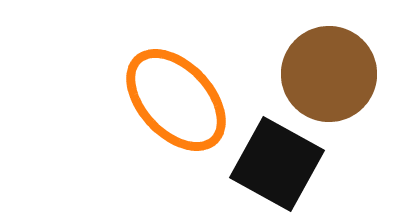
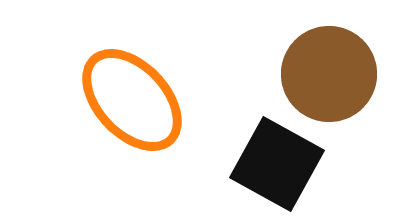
orange ellipse: moved 44 px left
